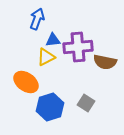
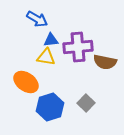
blue arrow: rotated 100 degrees clockwise
blue triangle: moved 2 px left
yellow triangle: rotated 36 degrees clockwise
gray square: rotated 12 degrees clockwise
